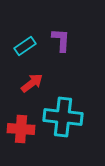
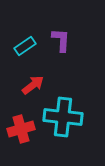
red arrow: moved 1 px right, 2 px down
red cross: rotated 20 degrees counterclockwise
